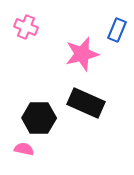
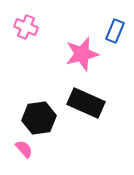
blue rectangle: moved 2 px left, 1 px down
black hexagon: rotated 8 degrees counterclockwise
pink semicircle: rotated 36 degrees clockwise
